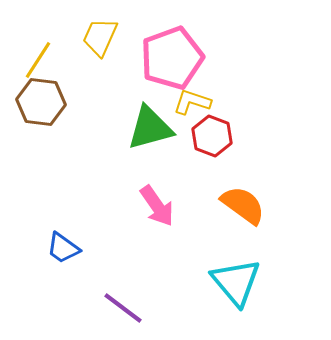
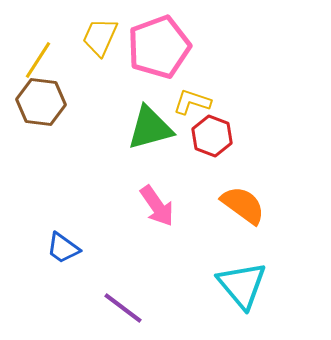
pink pentagon: moved 13 px left, 11 px up
cyan triangle: moved 6 px right, 3 px down
